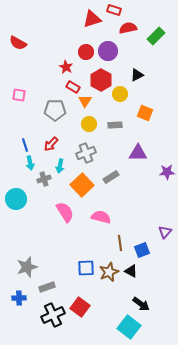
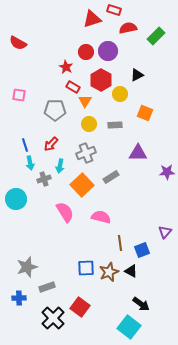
black cross at (53, 315): moved 3 px down; rotated 20 degrees counterclockwise
